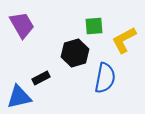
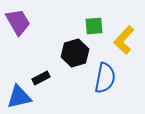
purple trapezoid: moved 4 px left, 3 px up
yellow L-shape: rotated 20 degrees counterclockwise
